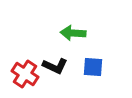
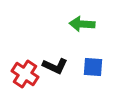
green arrow: moved 9 px right, 9 px up
